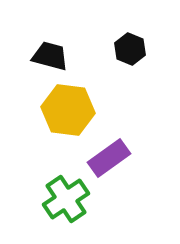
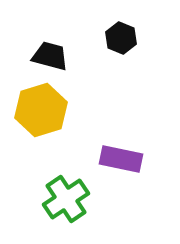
black hexagon: moved 9 px left, 11 px up
yellow hexagon: moved 27 px left; rotated 24 degrees counterclockwise
purple rectangle: moved 12 px right, 1 px down; rotated 48 degrees clockwise
